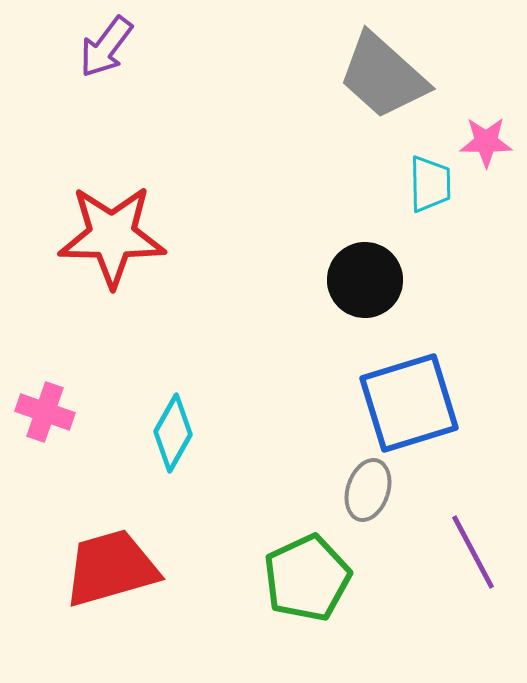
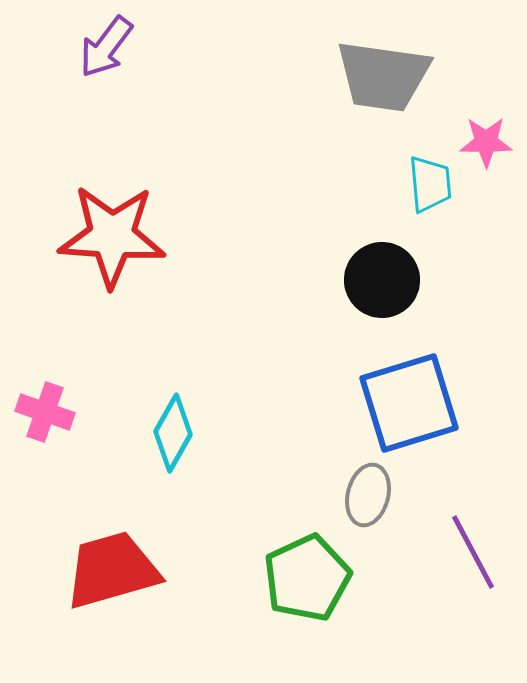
gray trapezoid: rotated 34 degrees counterclockwise
cyan trapezoid: rotated 4 degrees counterclockwise
red star: rotated 3 degrees clockwise
black circle: moved 17 px right
gray ellipse: moved 5 px down; rotated 4 degrees counterclockwise
red trapezoid: moved 1 px right, 2 px down
